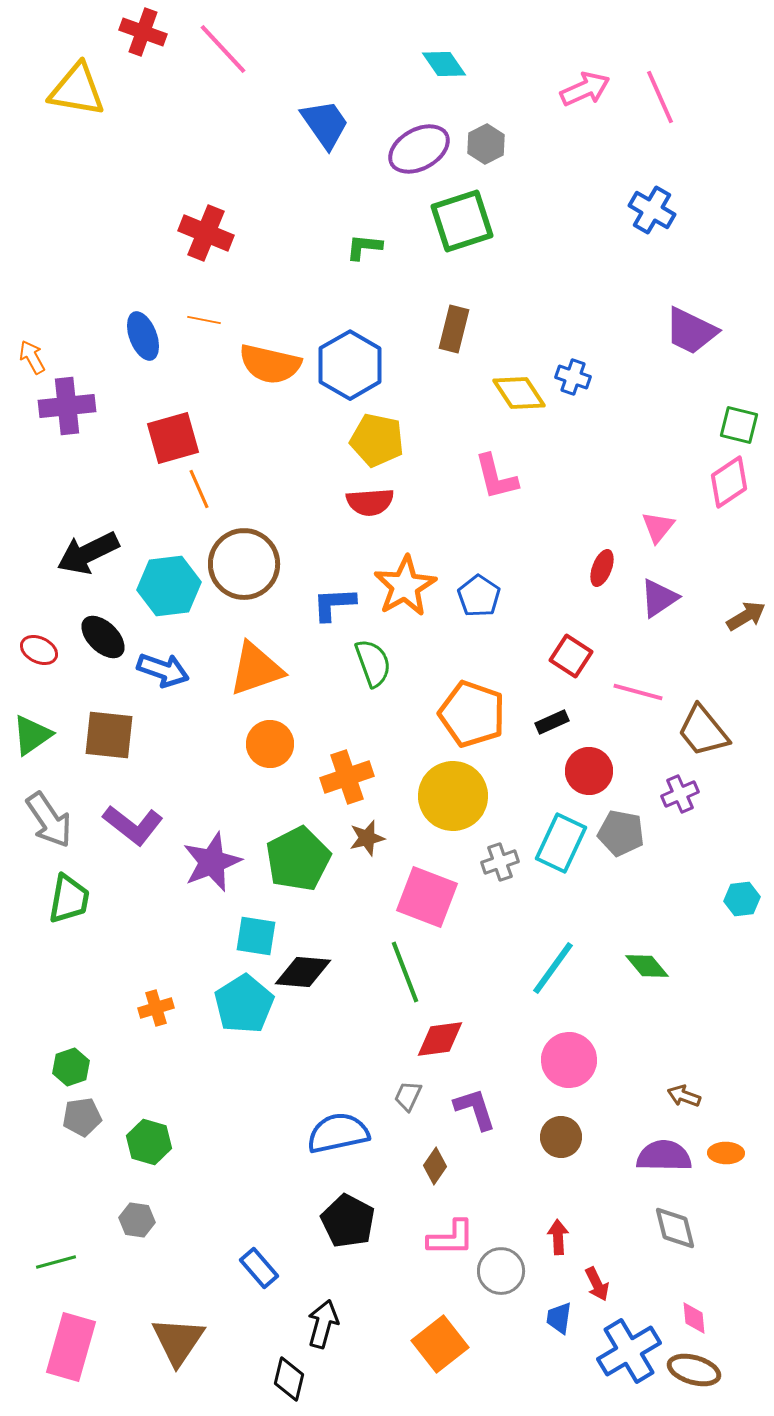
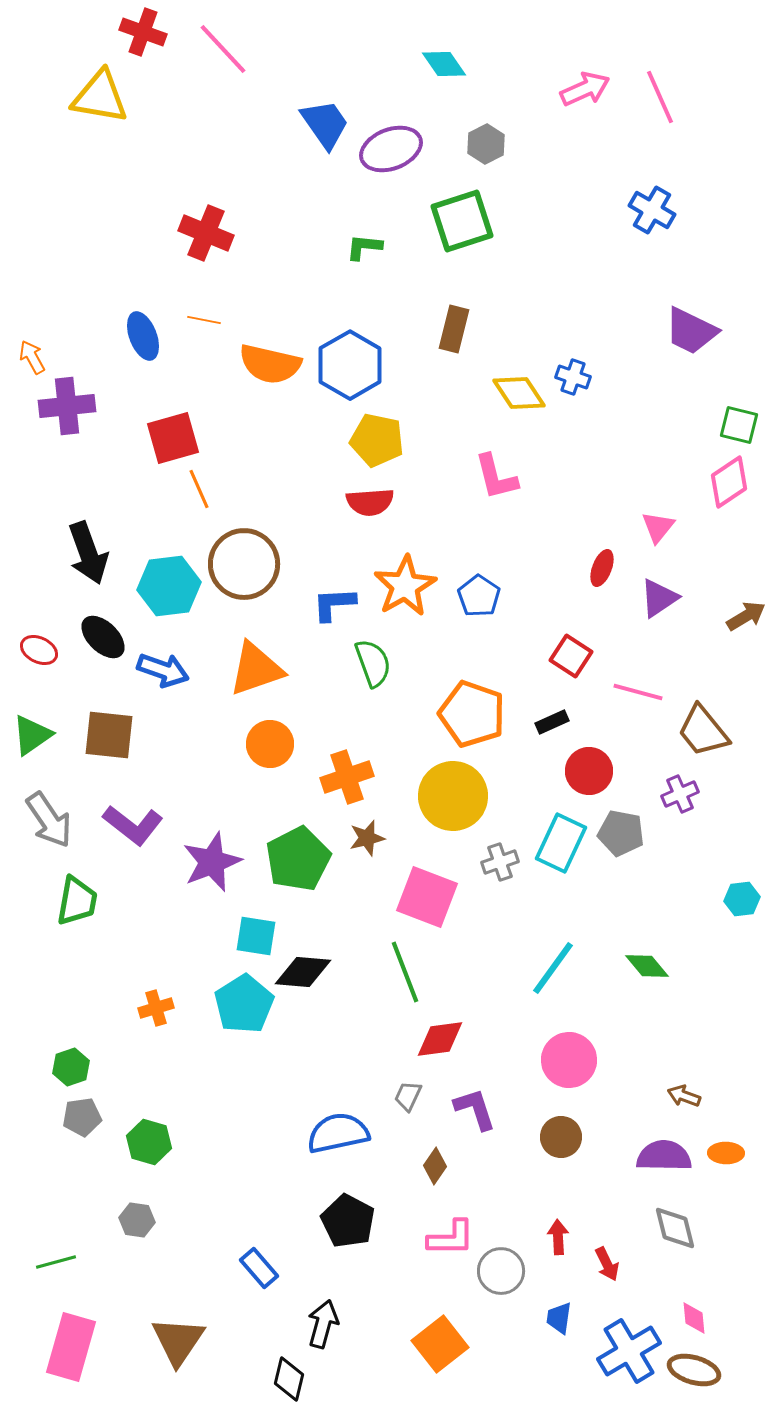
yellow triangle at (77, 90): moved 23 px right, 7 px down
purple ellipse at (419, 149): moved 28 px left; rotated 8 degrees clockwise
black arrow at (88, 553): rotated 84 degrees counterclockwise
green trapezoid at (69, 899): moved 8 px right, 2 px down
red arrow at (597, 1284): moved 10 px right, 20 px up
